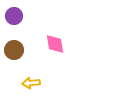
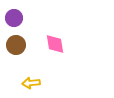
purple circle: moved 2 px down
brown circle: moved 2 px right, 5 px up
